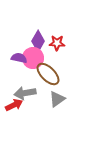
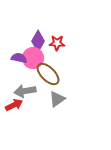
gray arrow: moved 2 px up
